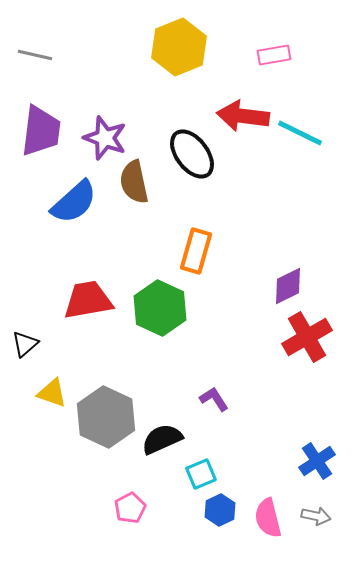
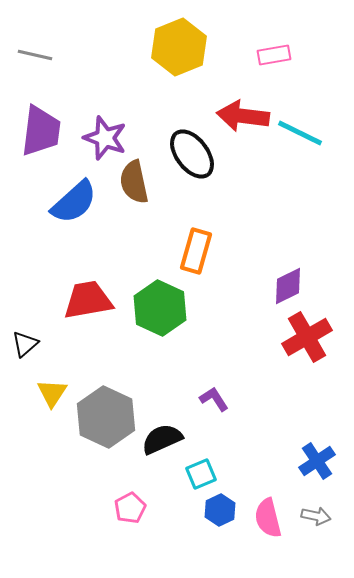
yellow triangle: rotated 44 degrees clockwise
